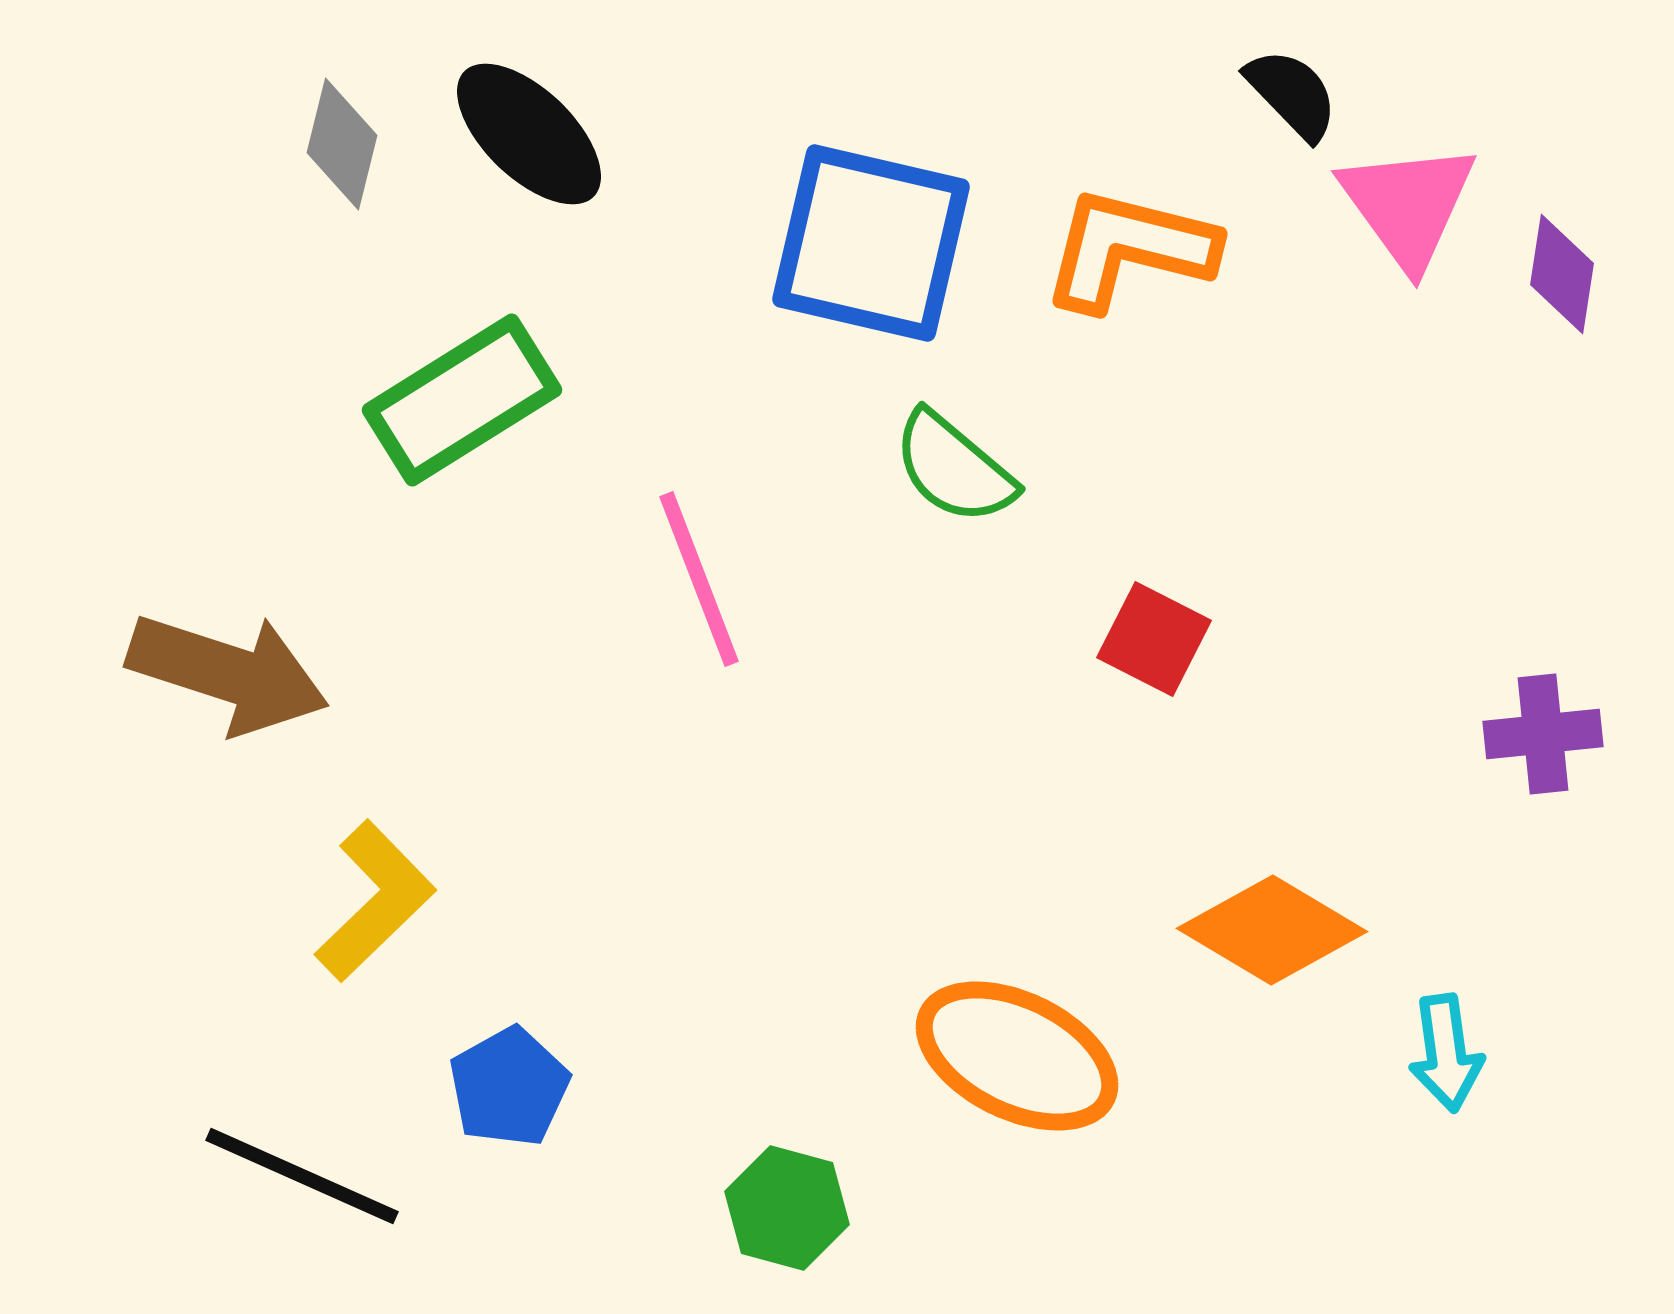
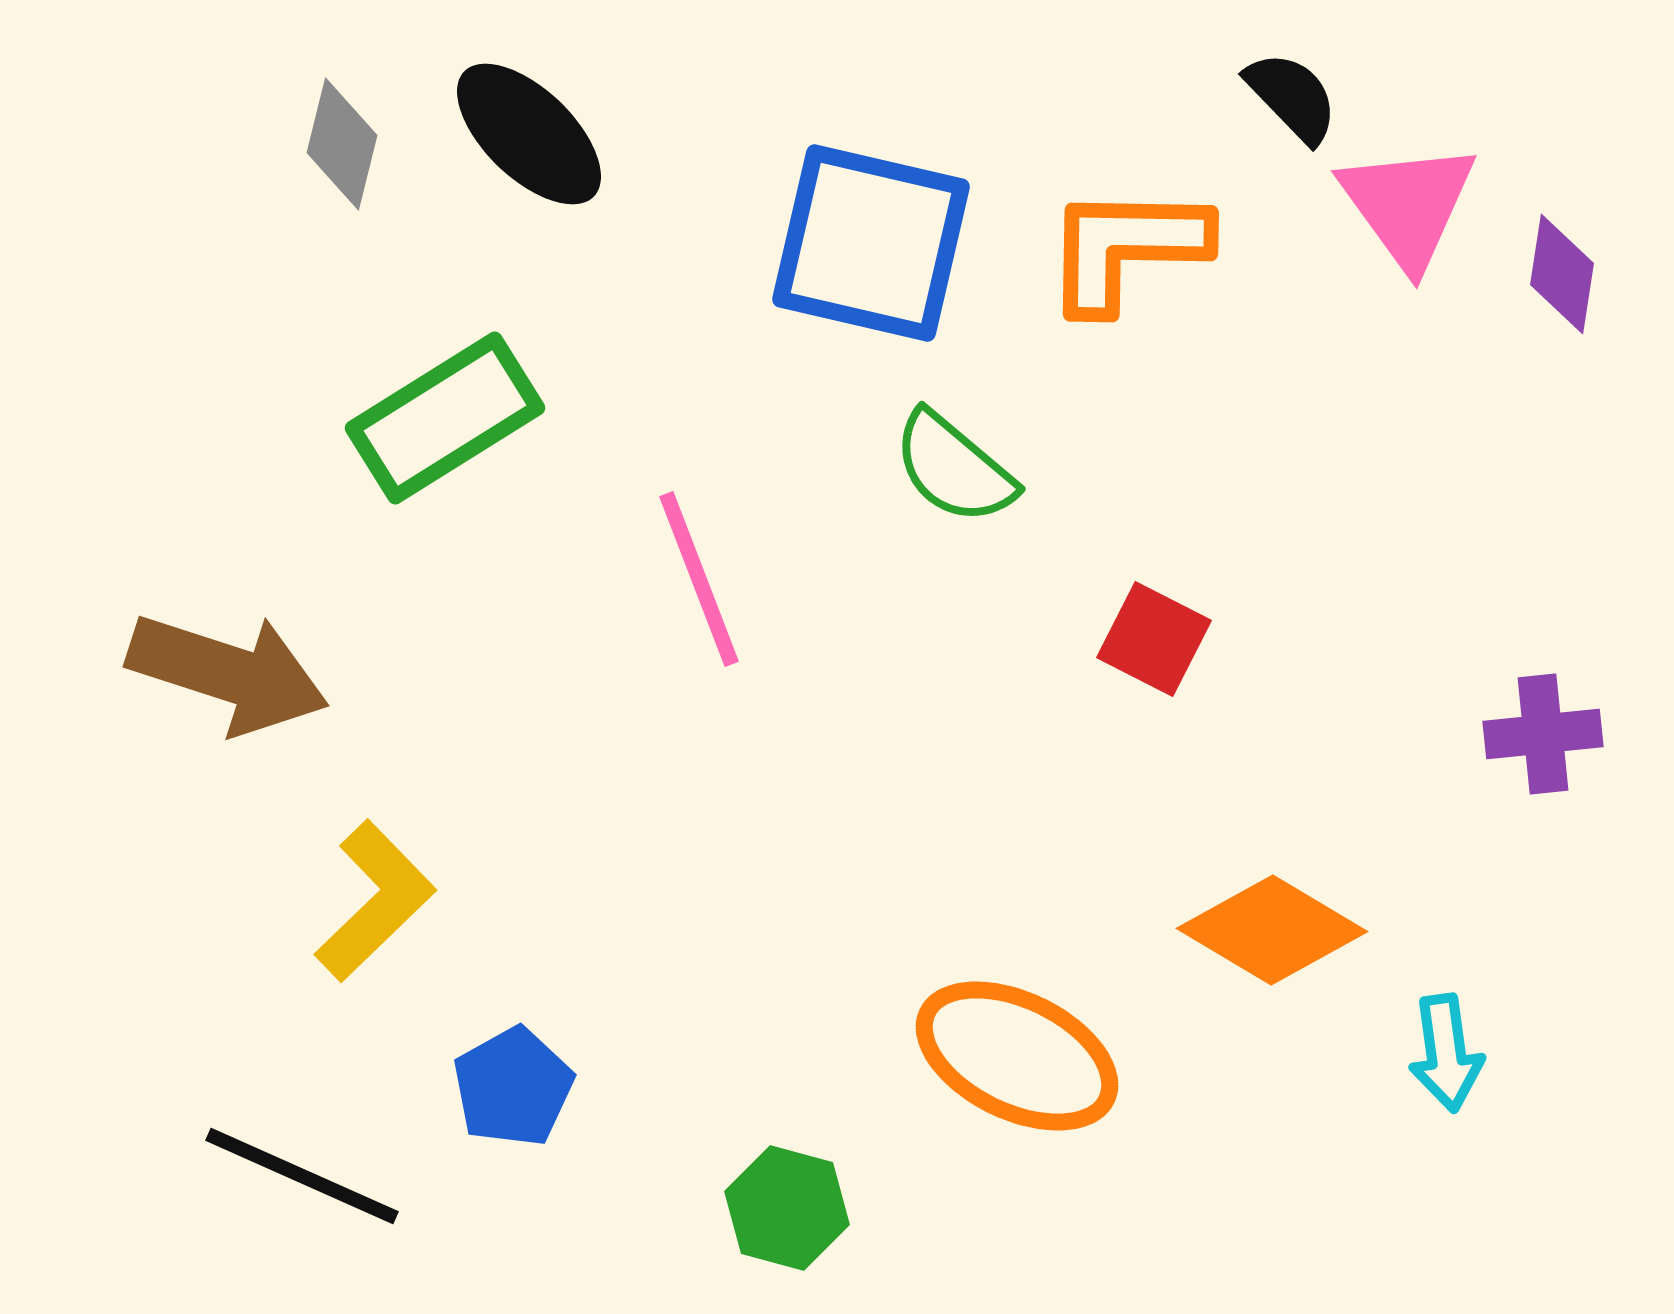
black semicircle: moved 3 px down
orange L-shape: moved 3 px left, 1 px up; rotated 13 degrees counterclockwise
green rectangle: moved 17 px left, 18 px down
blue pentagon: moved 4 px right
